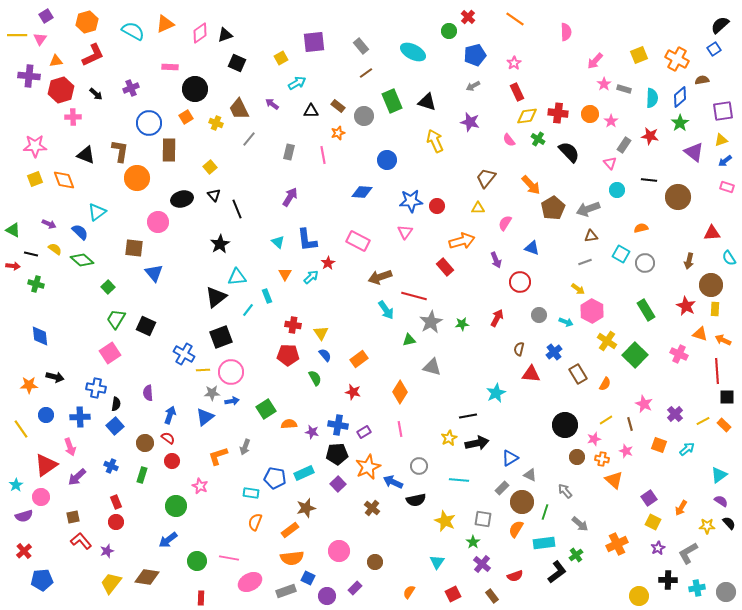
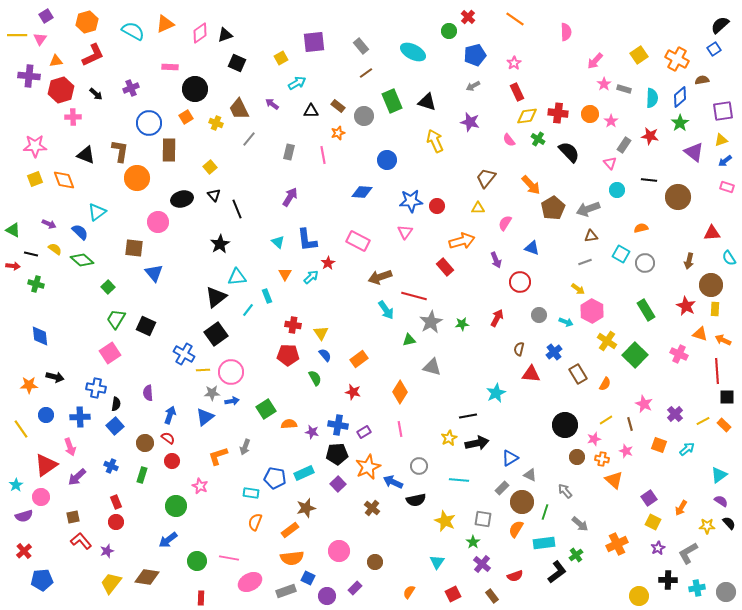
yellow square at (639, 55): rotated 12 degrees counterclockwise
black square at (221, 337): moved 5 px left, 3 px up; rotated 15 degrees counterclockwise
